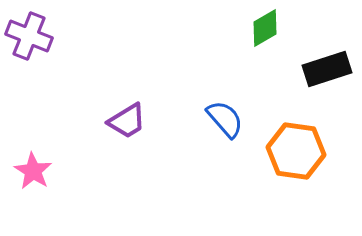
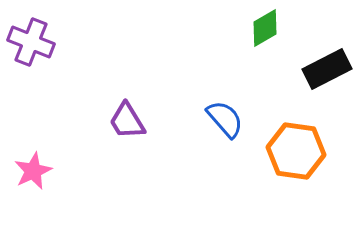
purple cross: moved 2 px right, 6 px down
black rectangle: rotated 9 degrees counterclockwise
purple trapezoid: rotated 90 degrees clockwise
pink star: rotated 15 degrees clockwise
